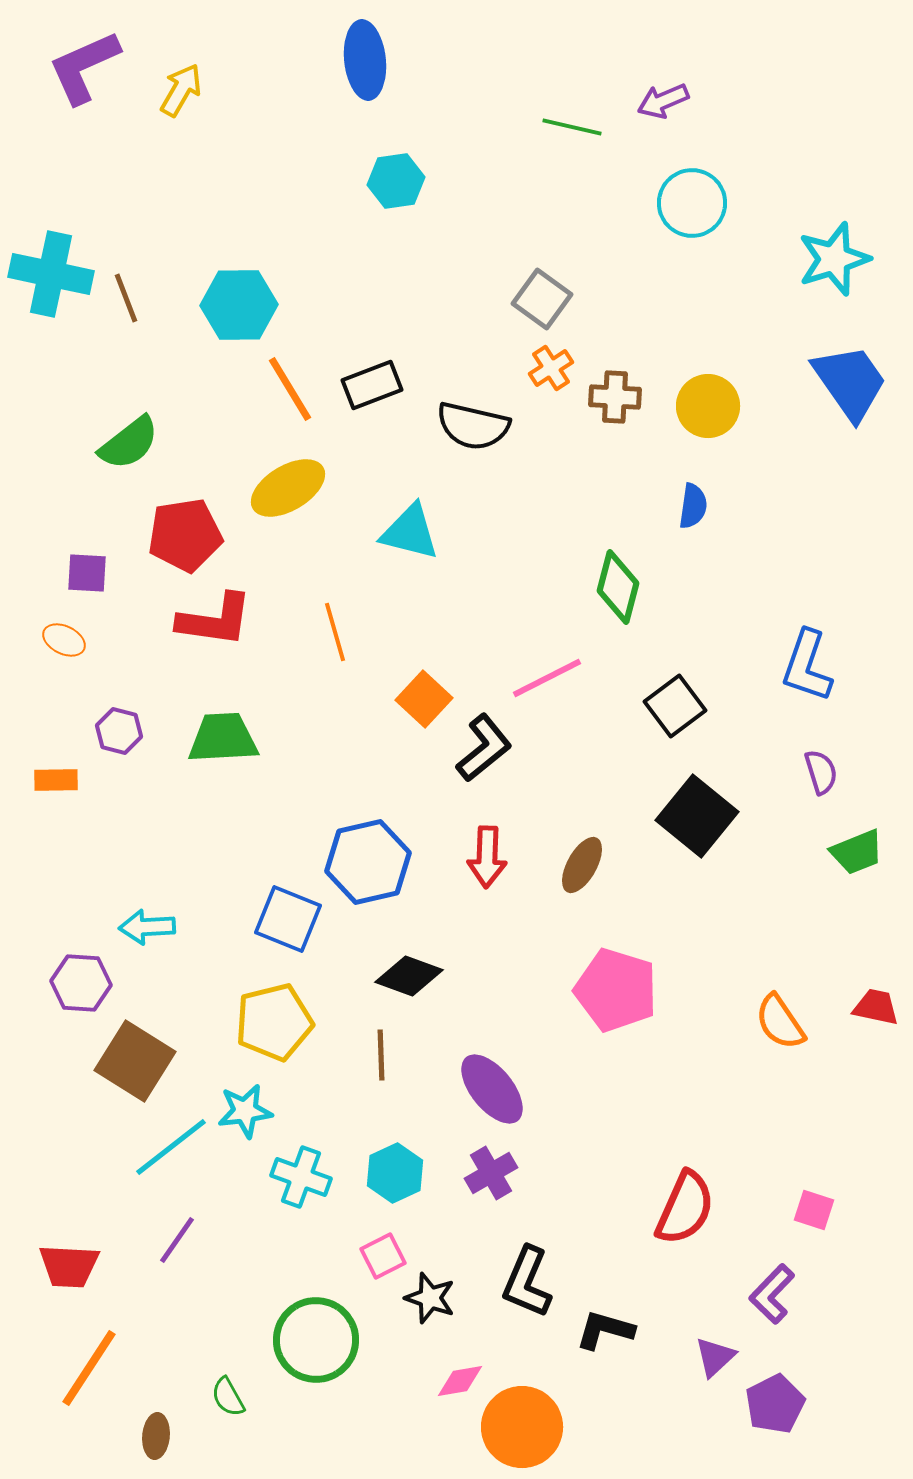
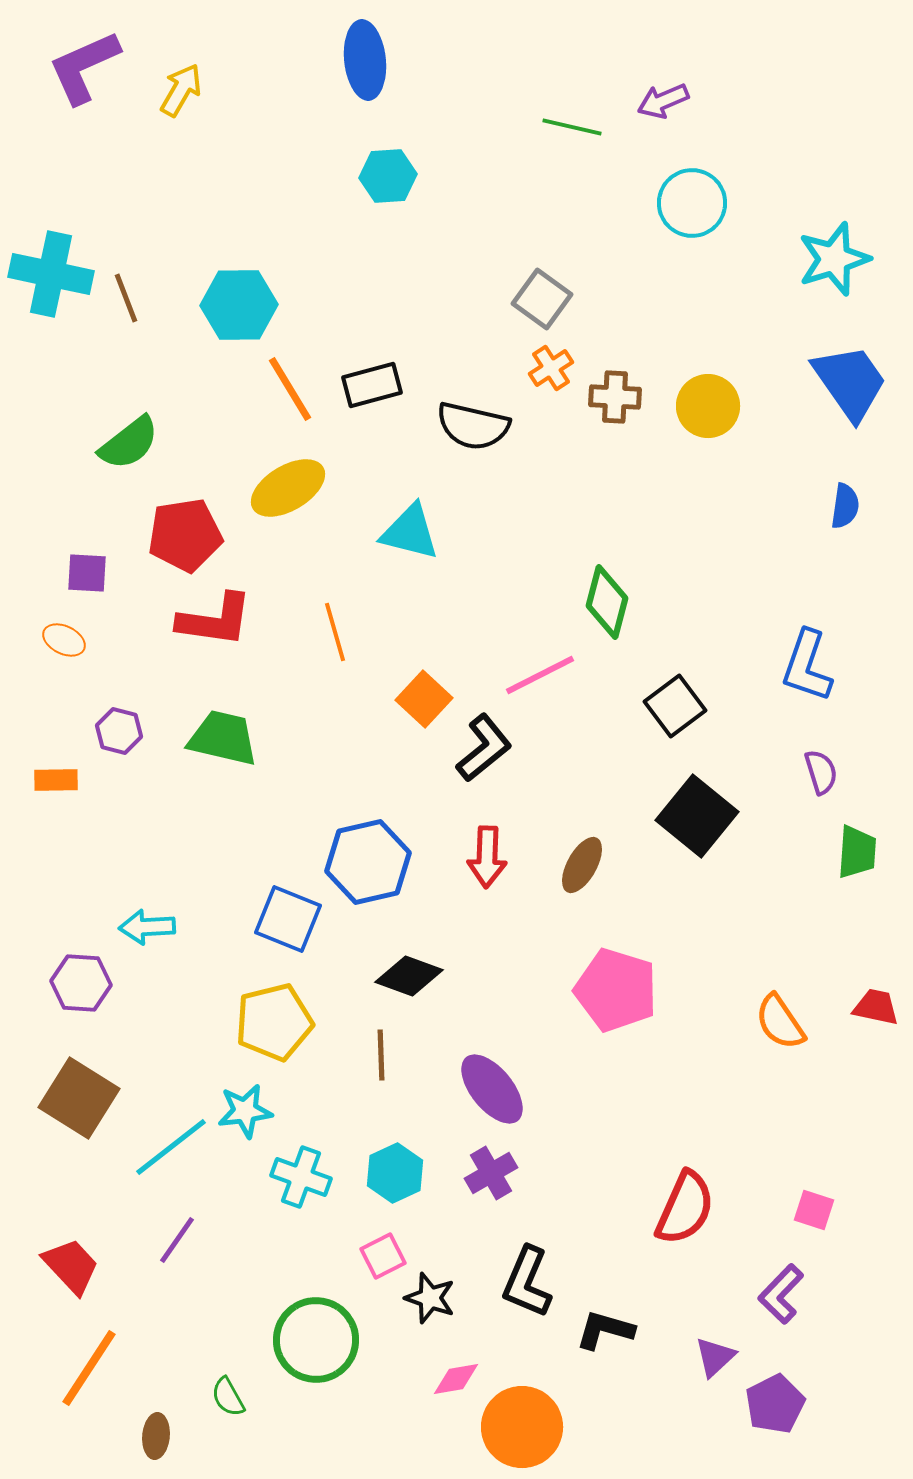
cyan hexagon at (396, 181): moved 8 px left, 5 px up; rotated 4 degrees clockwise
black rectangle at (372, 385): rotated 6 degrees clockwise
blue semicircle at (693, 506): moved 152 px right
green diamond at (618, 587): moved 11 px left, 15 px down
pink line at (547, 678): moved 7 px left, 3 px up
green trapezoid at (223, 738): rotated 16 degrees clockwise
green trapezoid at (857, 852): rotated 64 degrees counterclockwise
brown square at (135, 1061): moved 56 px left, 37 px down
red trapezoid at (69, 1266): moved 2 px right; rotated 136 degrees counterclockwise
purple L-shape at (772, 1294): moved 9 px right
pink diamond at (460, 1381): moved 4 px left, 2 px up
